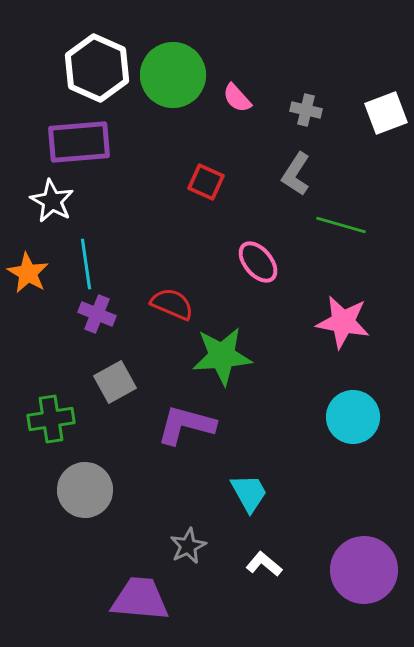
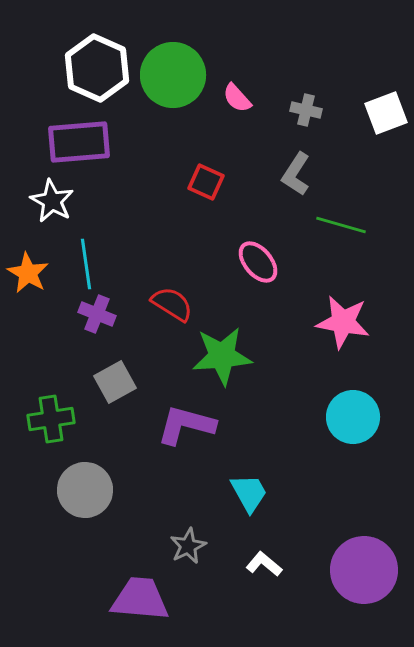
red semicircle: rotated 9 degrees clockwise
